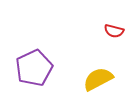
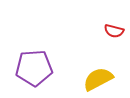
purple pentagon: rotated 21 degrees clockwise
